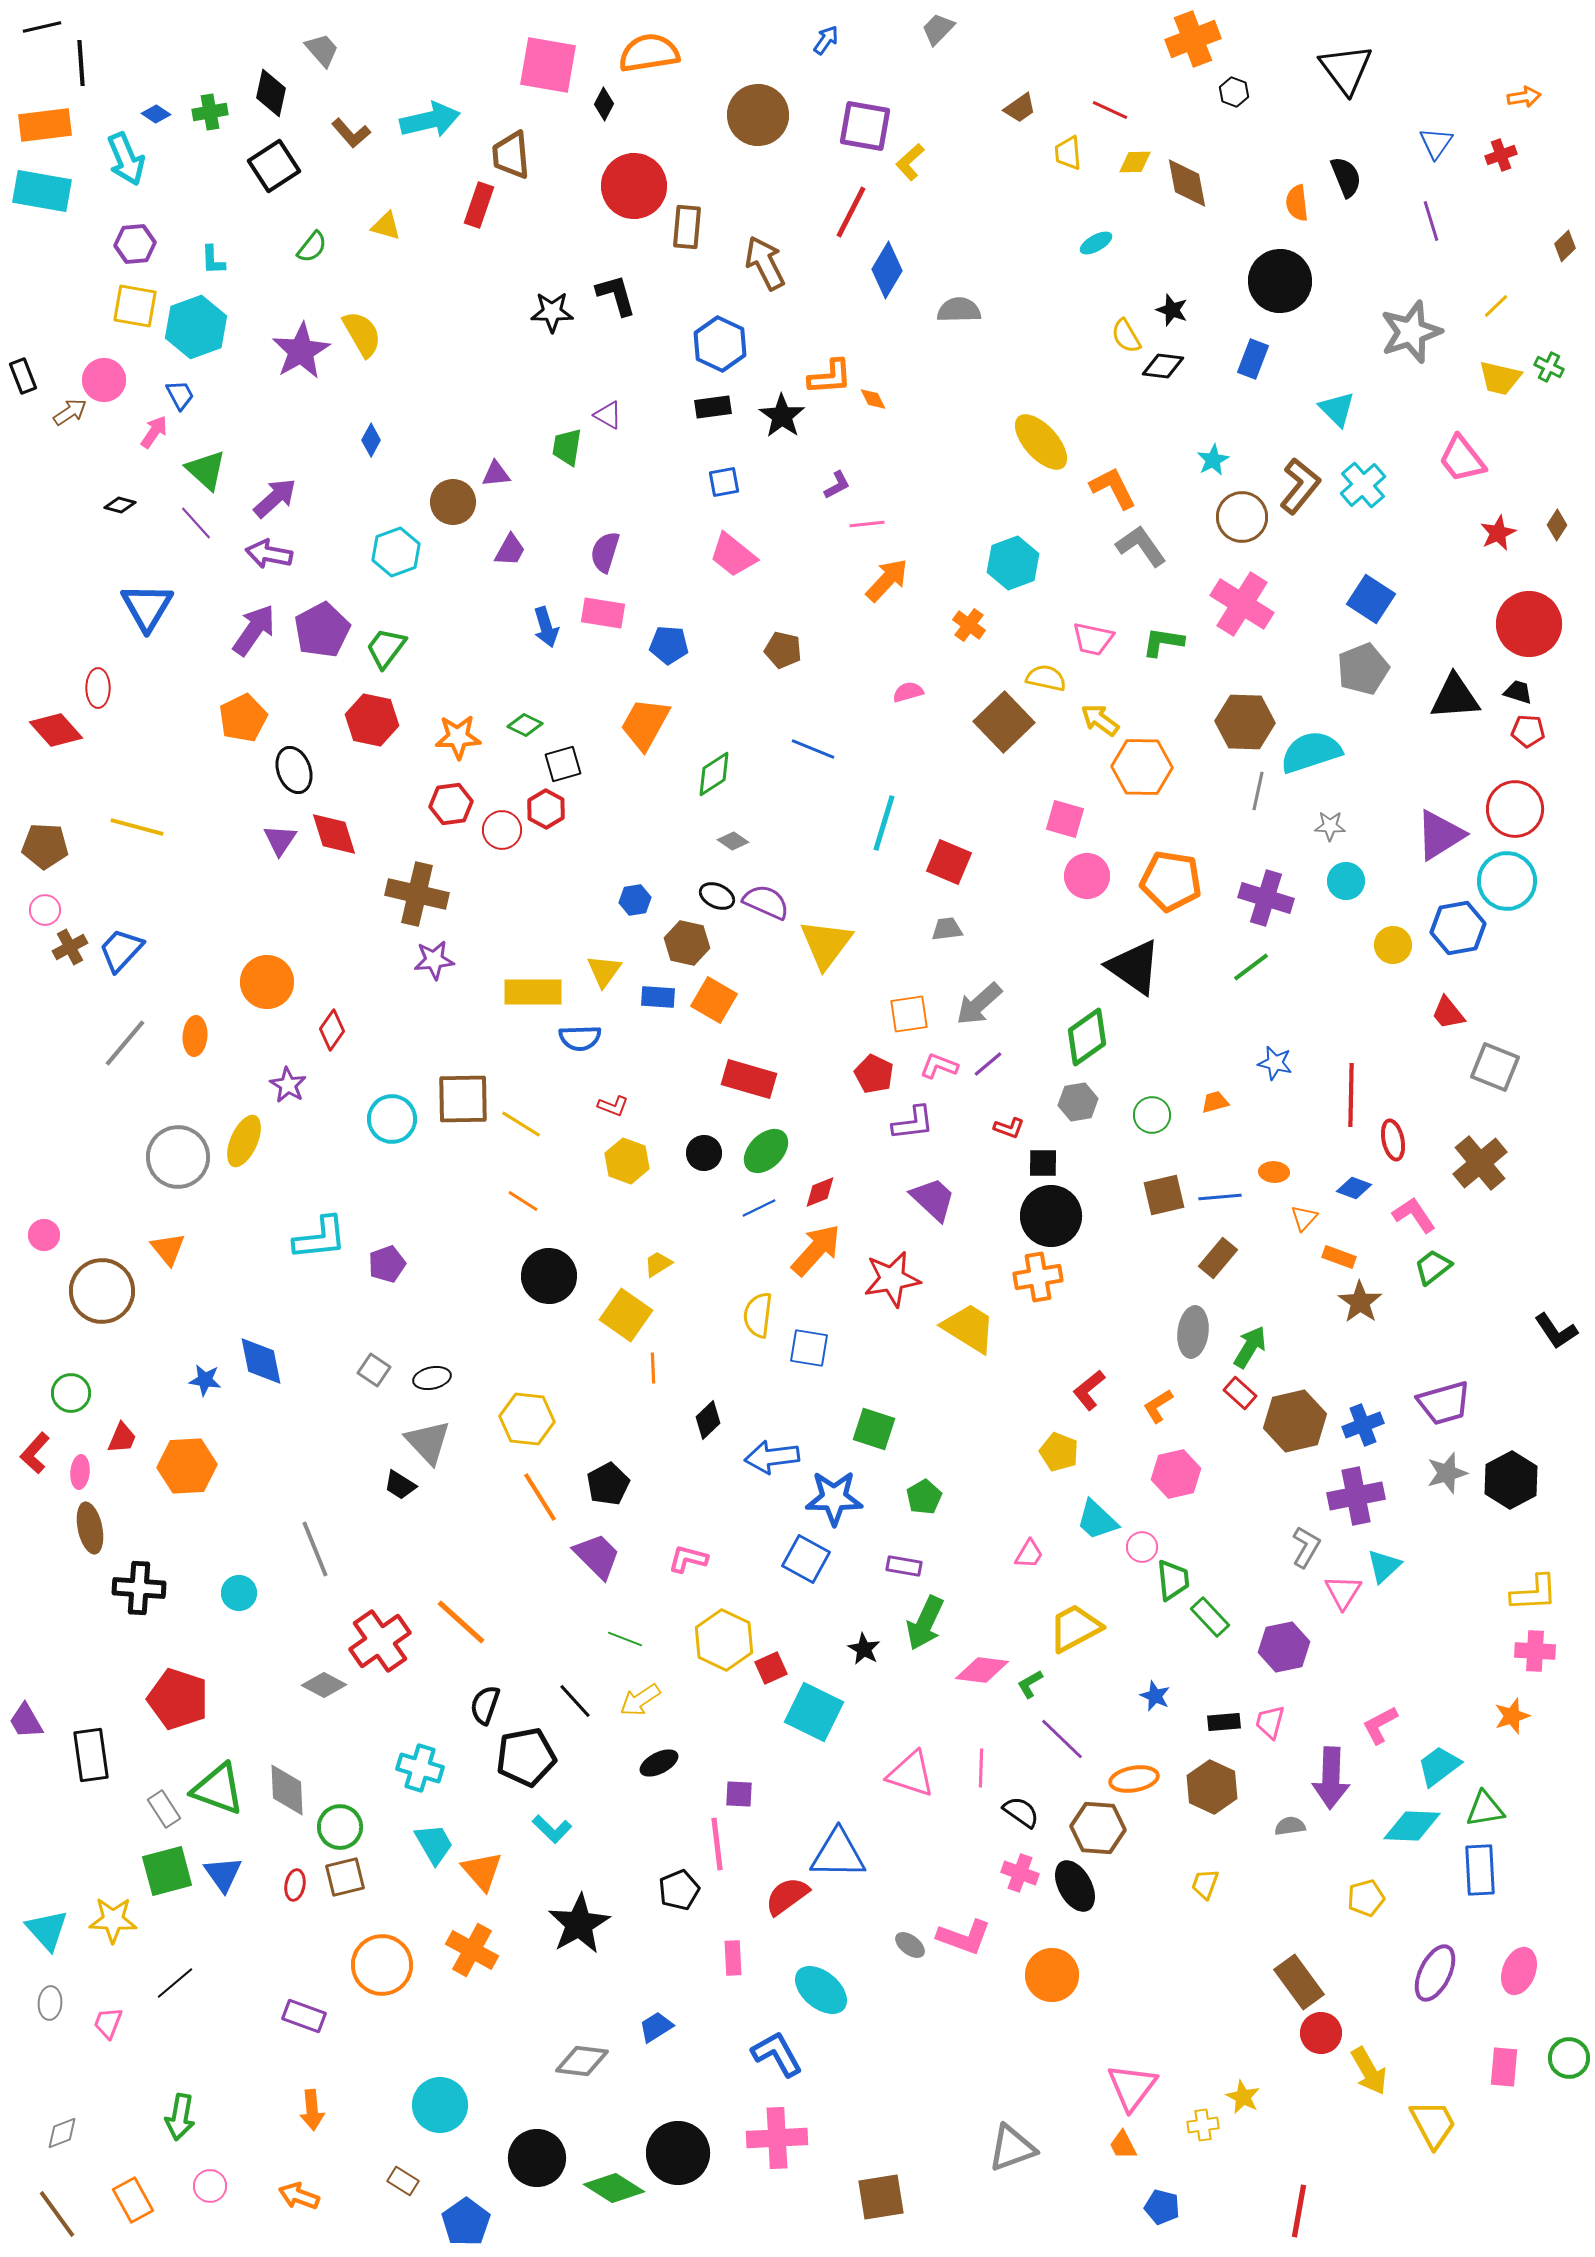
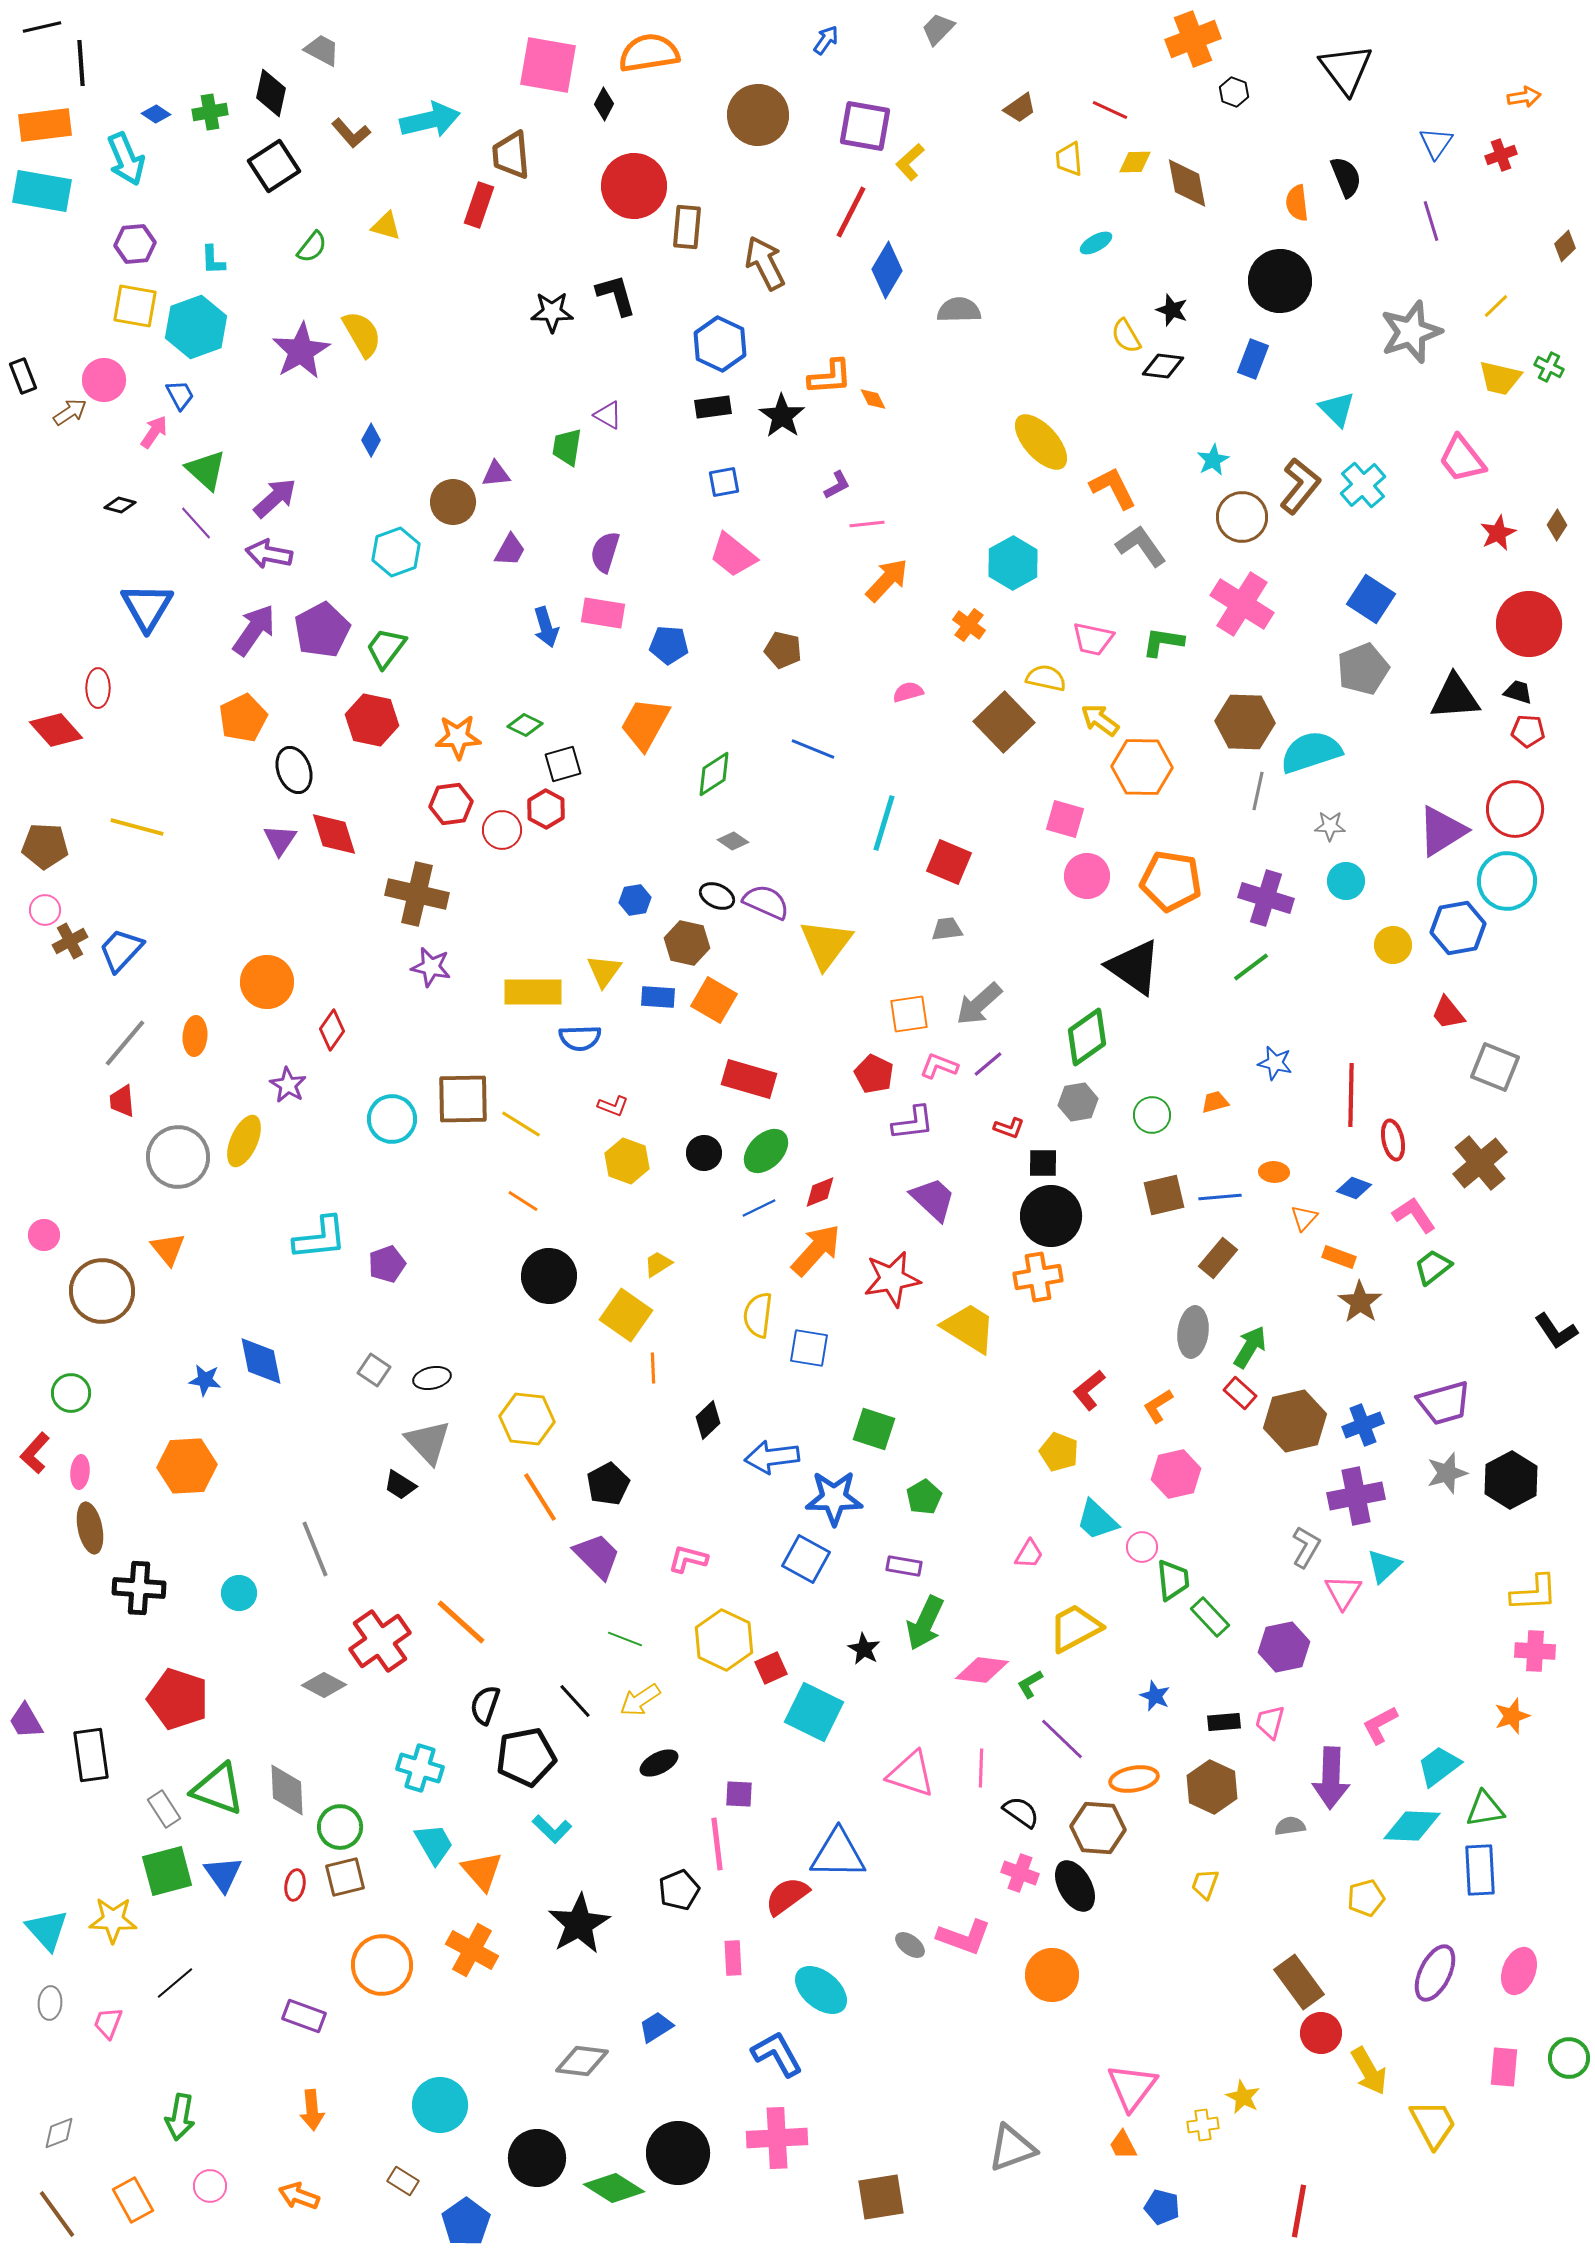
gray trapezoid at (322, 50): rotated 21 degrees counterclockwise
yellow trapezoid at (1068, 153): moved 1 px right, 6 px down
cyan hexagon at (1013, 563): rotated 9 degrees counterclockwise
purple triangle at (1440, 835): moved 2 px right, 4 px up
brown cross at (70, 947): moved 6 px up
purple star at (434, 960): moved 3 px left, 7 px down; rotated 18 degrees clockwise
red trapezoid at (122, 1438): moved 337 px up; rotated 152 degrees clockwise
gray diamond at (62, 2133): moved 3 px left
